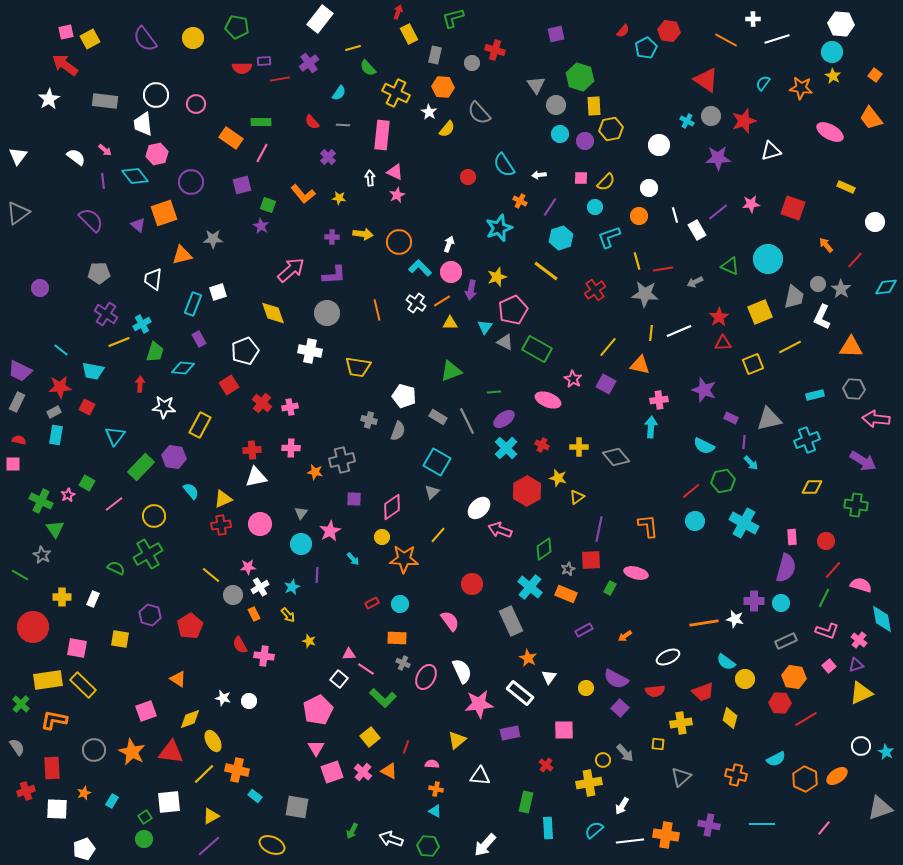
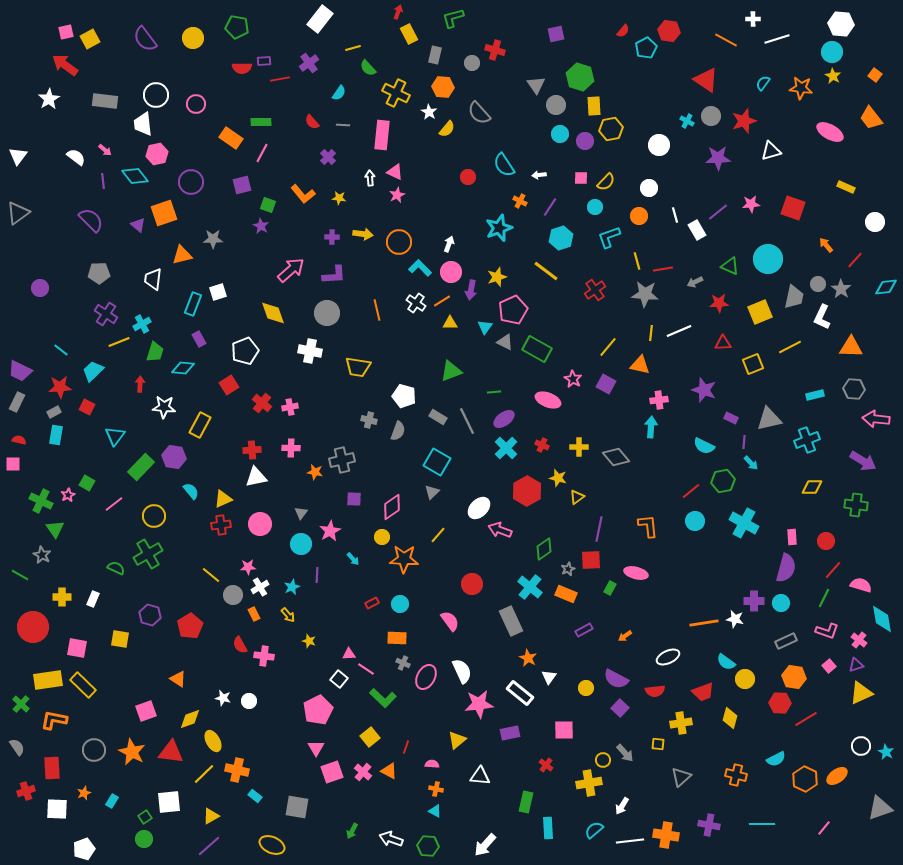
red star at (719, 317): moved 14 px up; rotated 30 degrees clockwise
cyan trapezoid at (93, 371): rotated 125 degrees clockwise
